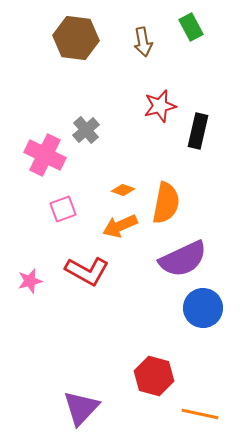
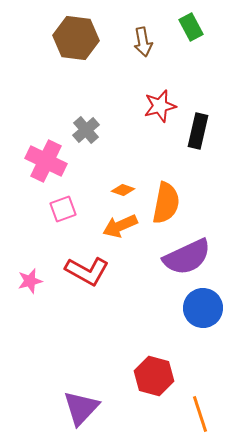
pink cross: moved 1 px right, 6 px down
purple semicircle: moved 4 px right, 2 px up
orange line: rotated 60 degrees clockwise
